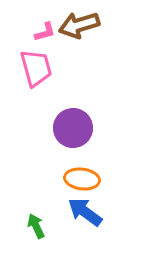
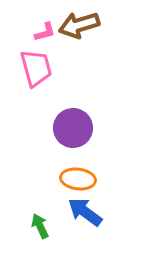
orange ellipse: moved 4 px left
green arrow: moved 4 px right
